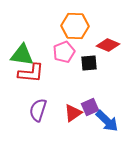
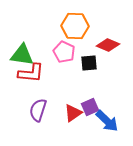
pink pentagon: rotated 25 degrees counterclockwise
